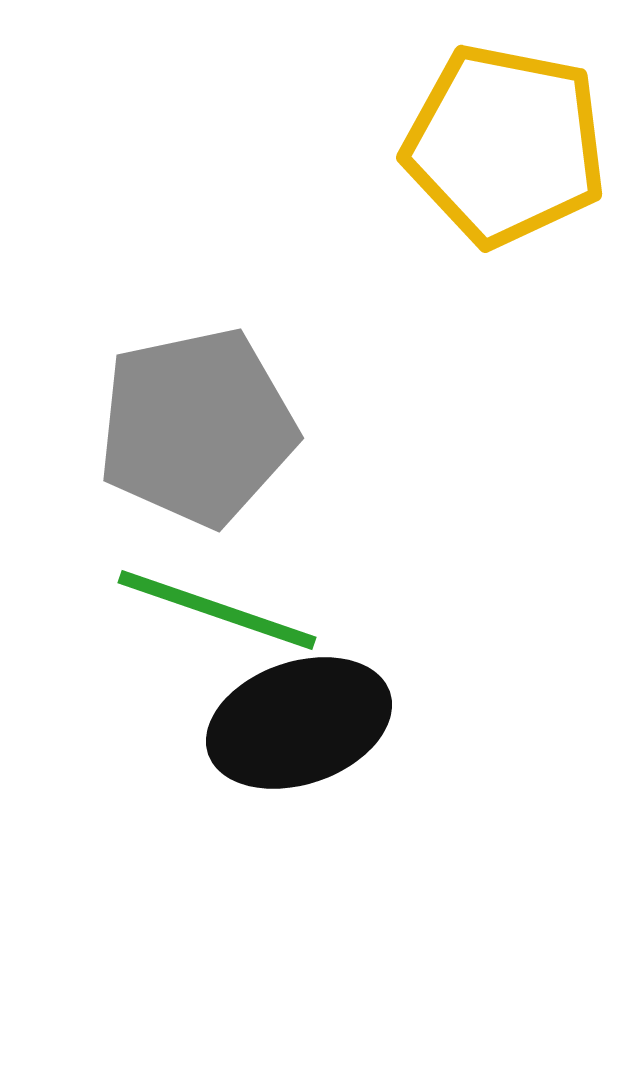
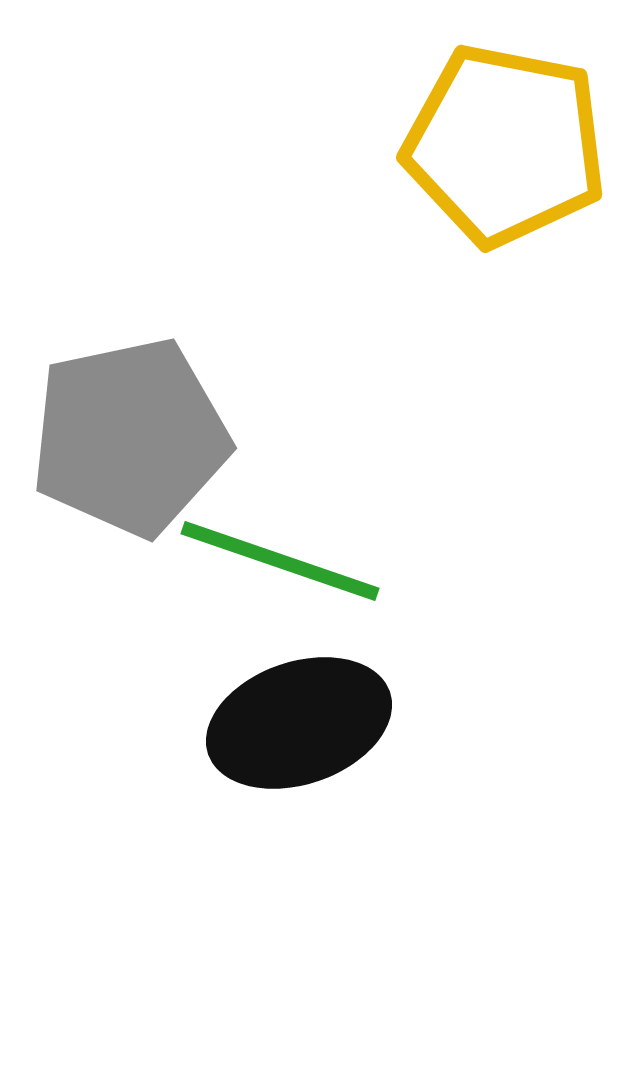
gray pentagon: moved 67 px left, 10 px down
green line: moved 63 px right, 49 px up
